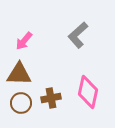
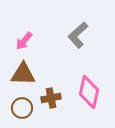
brown triangle: moved 4 px right
pink diamond: moved 1 px right
brown circle: moved 1 px right, 5 px down
